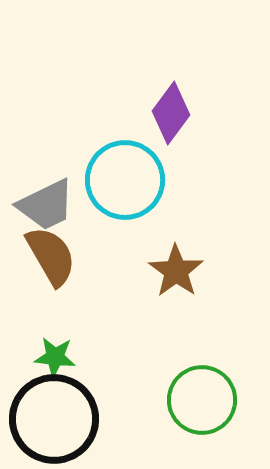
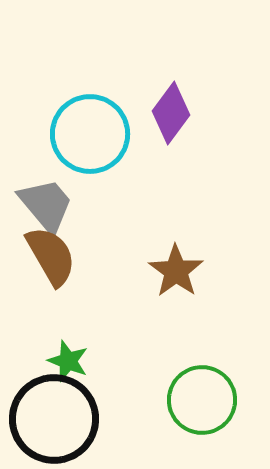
cyan circle: moved 35 px left, 46 px up
gray trapezoid: rotated 104 degrees counterclockwise
green star: moved 13 px right, 4 px down; rotated 15 degrees clockwise
